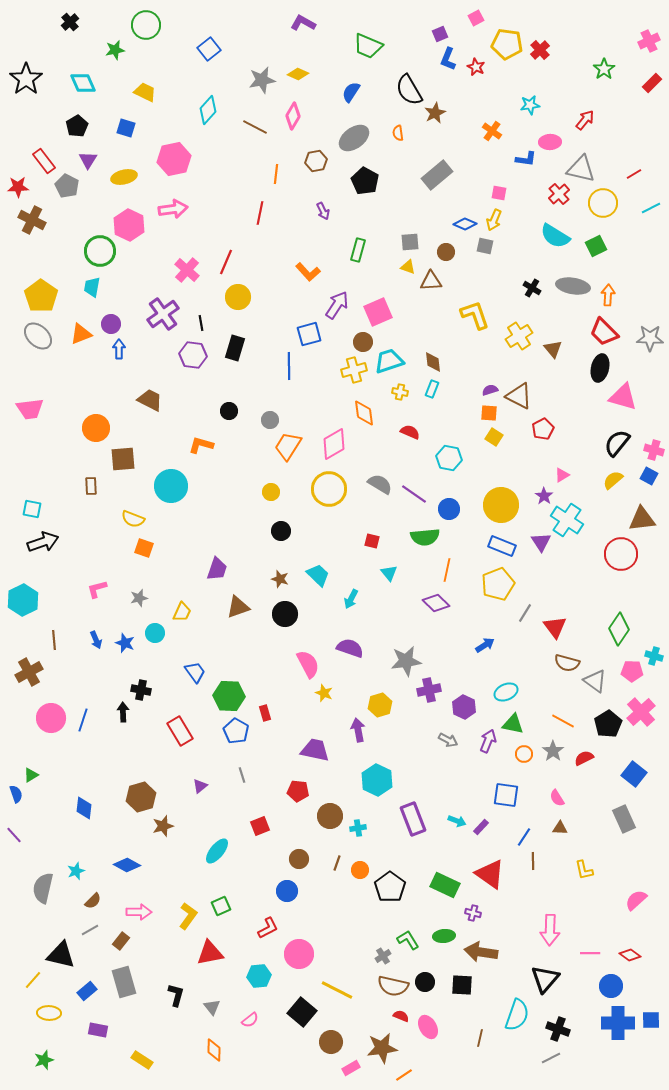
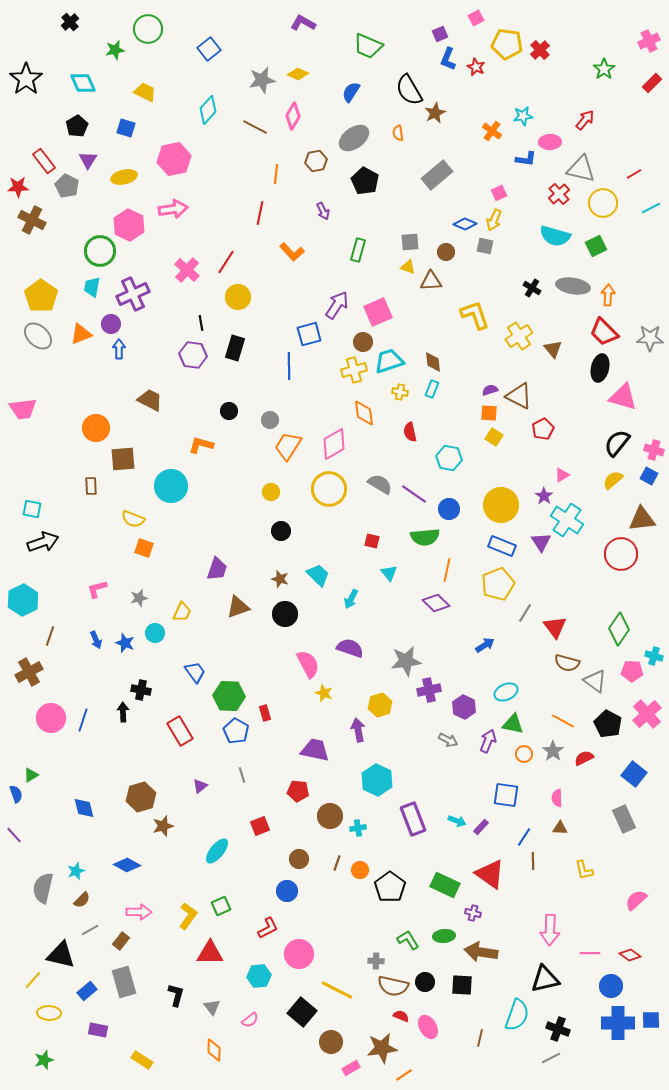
green circle at (146, 25): moved 2 px right, 4 px down
cyan star at (530, 105): moved 7 px left, 11 px down
pink square at (499, 193): rotated 35 degrees counterclockwise
cyan semicircle at (555, 236): rotated 16 degrees counterclockwise
red line at (226, 262): rotated 10 degrees clockwise
orange L-shape at (308, 272): moved 16 px left, 20 px up
purple cross at (163, 314): moved 30 px left, 20 px up; rotated 12 degrees clockwise
pink trapezoid at (30, 409): moved 7 px left
red semicircle at (410, 432): rotated 126 degrees counterclockwise
brown line at (54, 640): moved 4 px left, 4 px up; rotated 24 degrees clockwise
pink cross at (641, 712): moved 6 px right, 2 px down
black pentagon at (608, 724): rotated 12 degrees counterclockwise
pink semicircle at (557, 798): rotated 30 degrees clockwise
blue diamond at (84, 808): rotated 20 degrees counterclockwise
brown semicircle at (93, 901): moved 11 px left, 1 px up
red triangle at (210, 953): rotated 12 degrees clockwise
gray cross at (383, 956): moved 7 px left, 5 px down; rotated 35 degrees clockwise
black triangle at (545, 979): rotated 36 degrees clockwise
